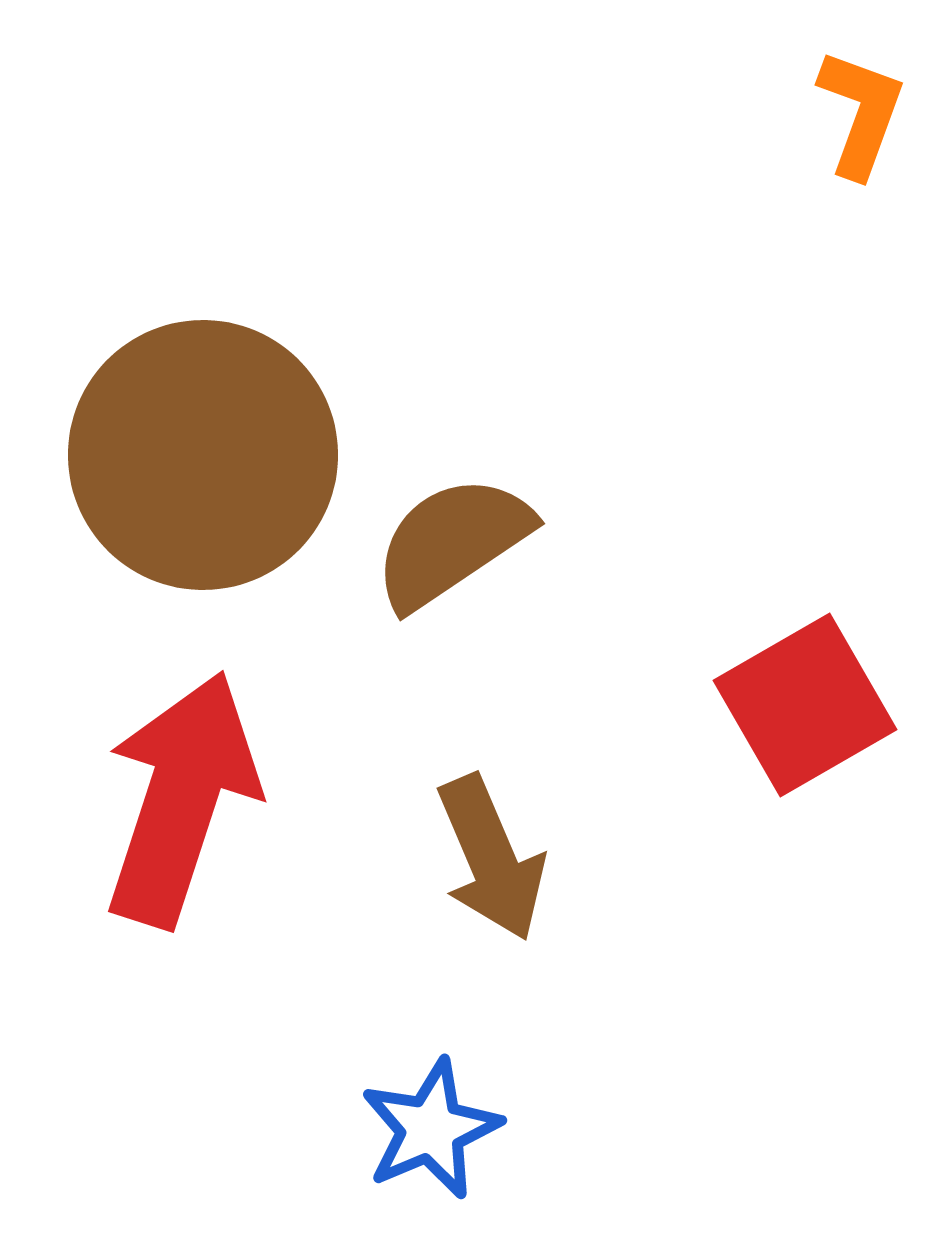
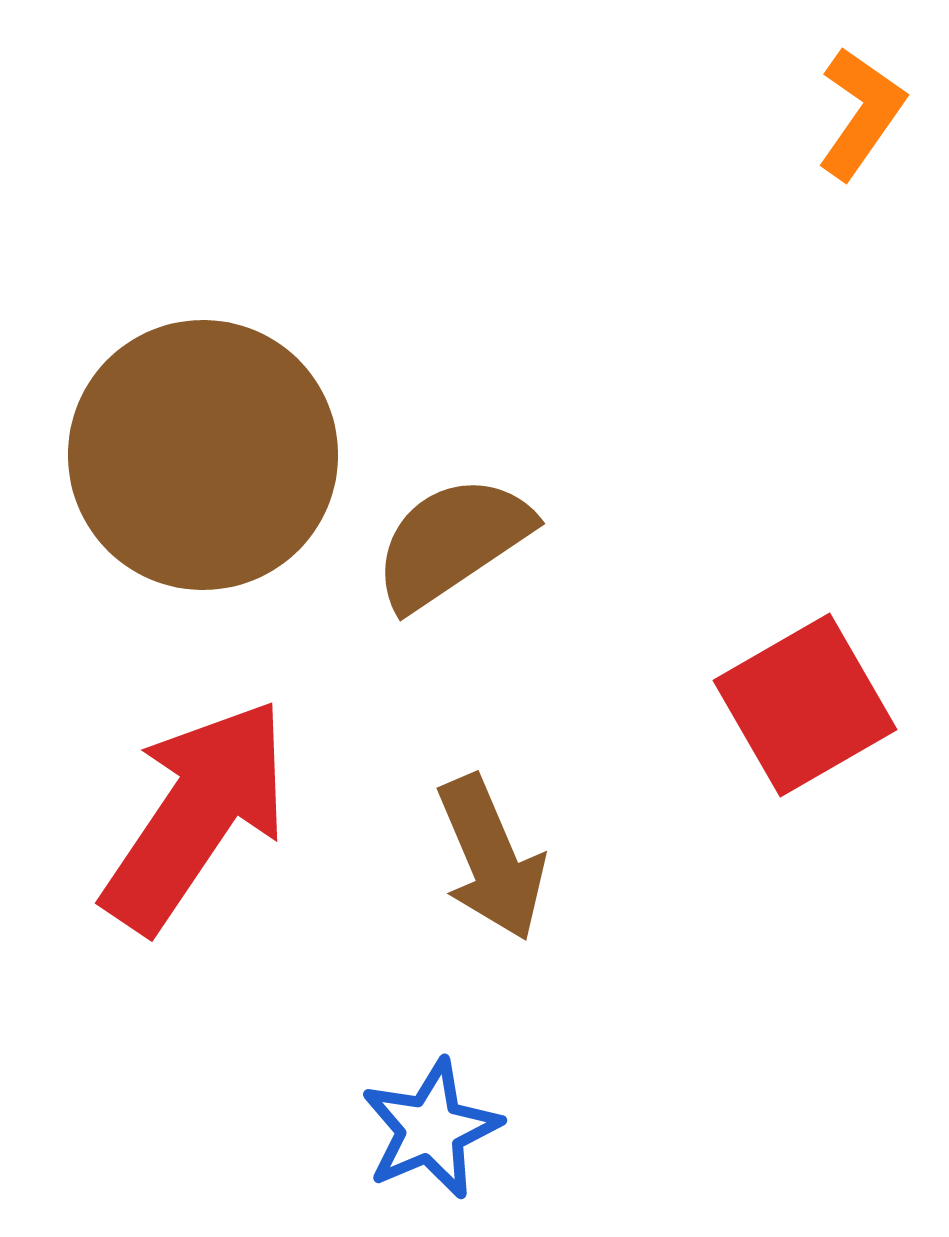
orange L-shape: rotated 15 degrees clockwise
red arrow: moved 15 px right, 16 px down; rotated 16 degrees clockwise
